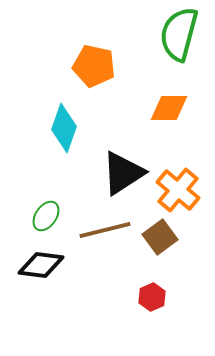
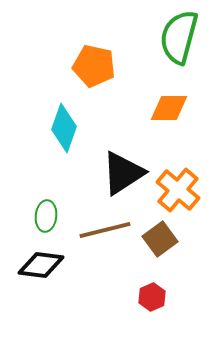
green semicircle: moved 3 px down
green ellipse: rotated 28 degrees counterclockwise
brown square: moved 2 px down
